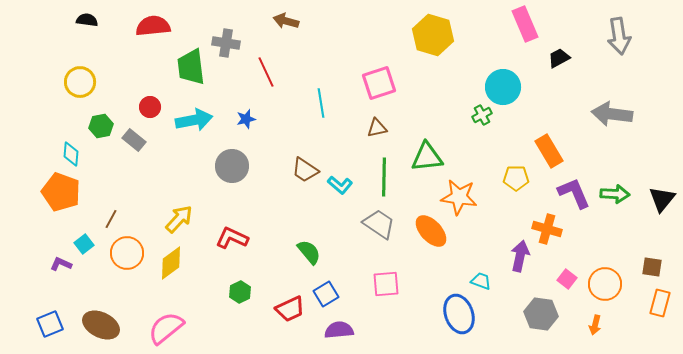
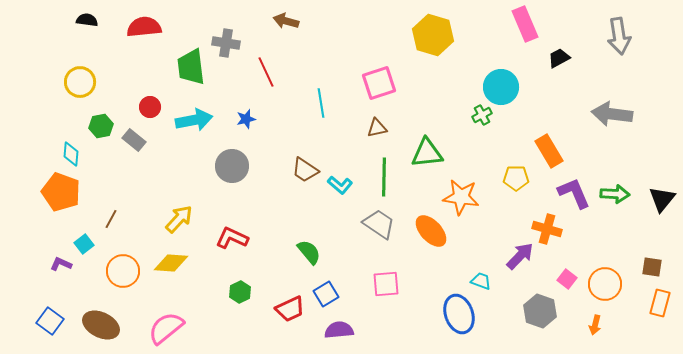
red semicircle at (153, 26): moved 9 px left, 1 px down
cyan circle at (503, 87): moved 2 px left
green triangle at (427, 157): moved 4 px up
orange star at (459, 197): moved 2 px right
orange circle at (127, 253): moved 4 px left, 18 px down
purple arrow at (520, 256): rotated 32 degrees clockwise
yellow diamond at (171, 263): rotated 40 degrees clockwise
gray hexagon at (541, 314): moved 1 px left, 3 px up; rotated 12 degrees clockwise
blue square at (50, 324): moved 3 px up; rotated 32 degrees counterclockwise
